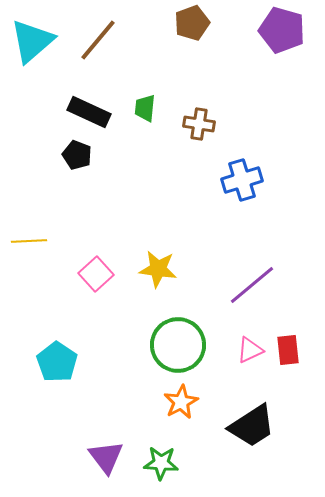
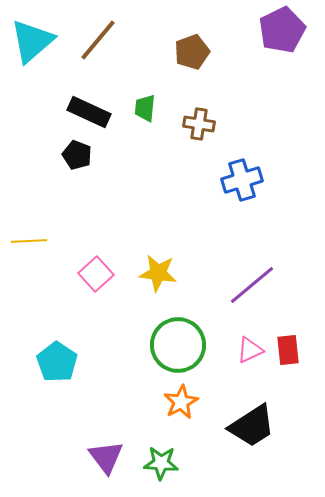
brown pentagon: moved 29 px down
purple pentagon: rotated 30 degrees clockwise
yellow star: moved 4 px down
